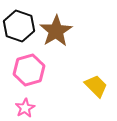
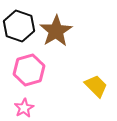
pink star: moved 1 px left
